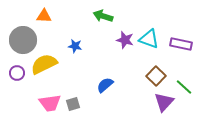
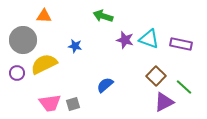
purple triangle: rotated 20 degrees clockwise
